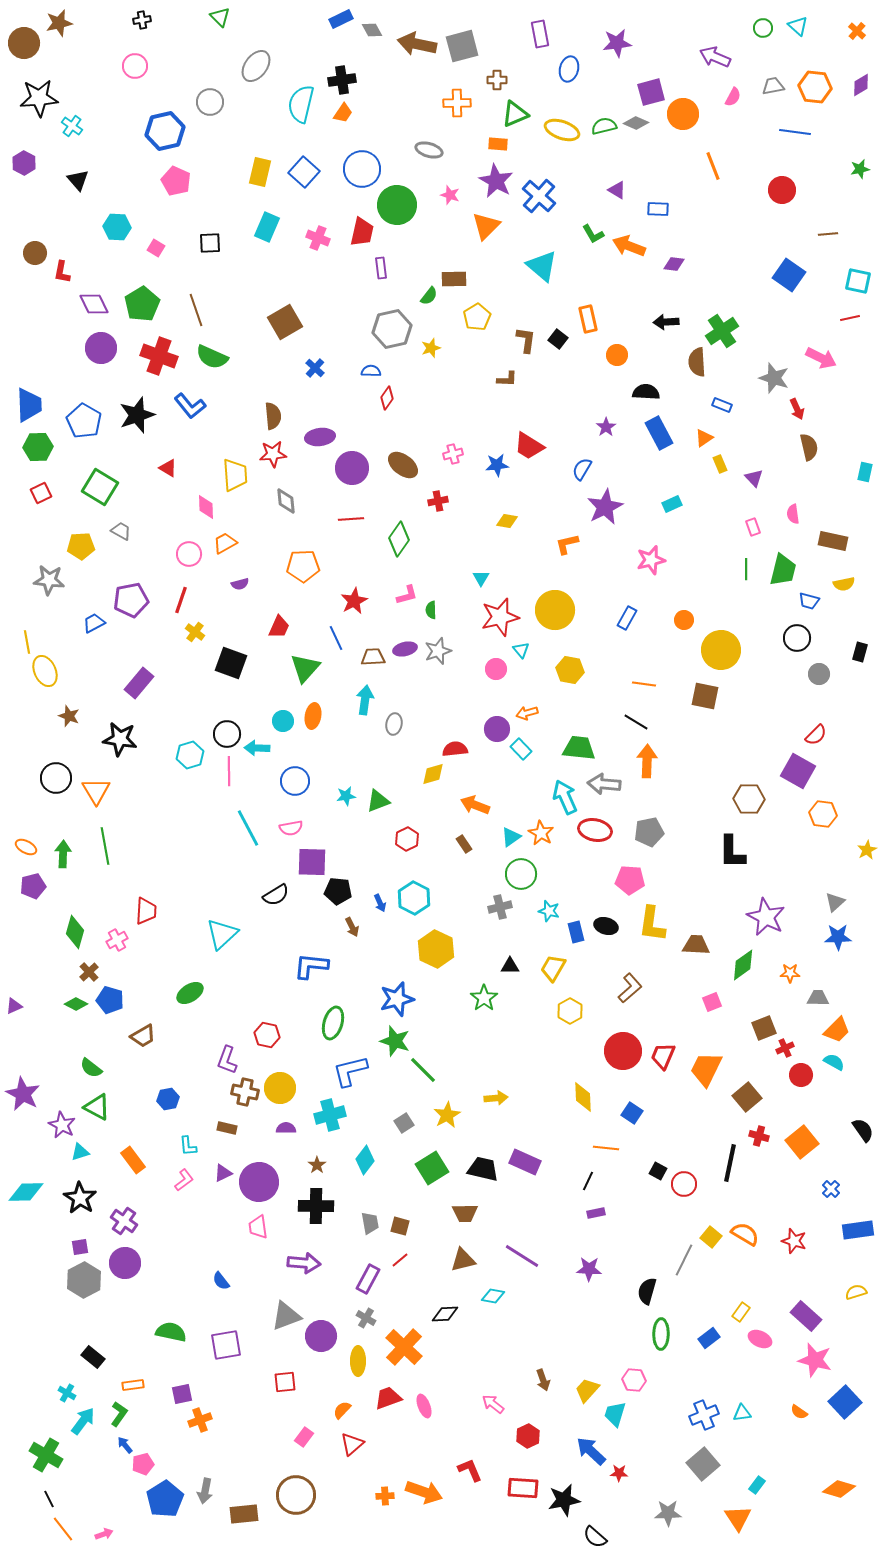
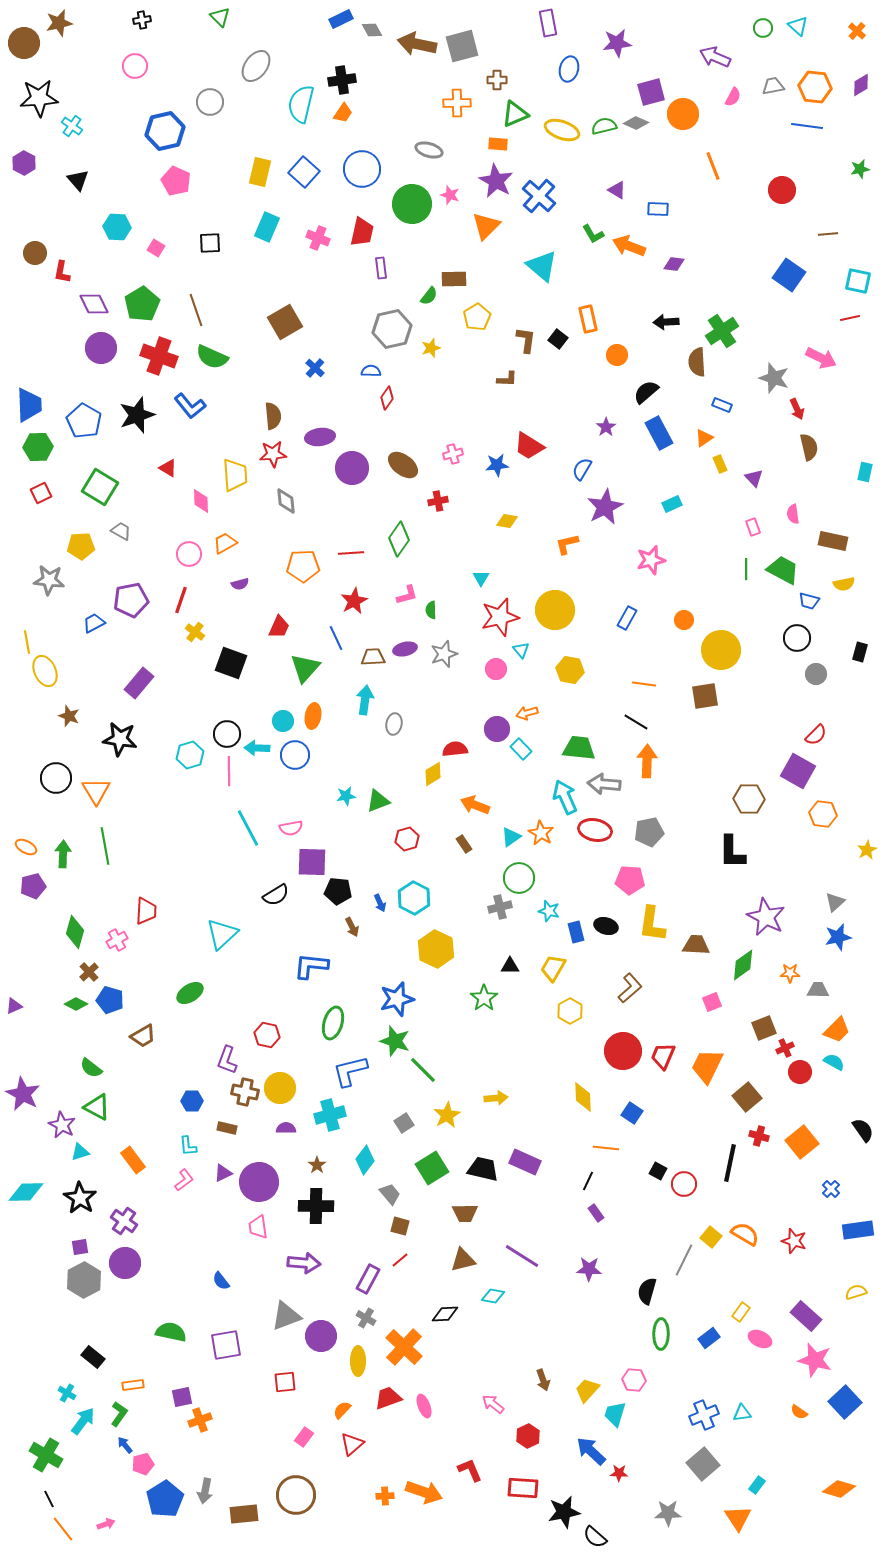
purple rectangle at (540, 34): moved 8 px right, 11 px up
blue line at (795, 132): moved 12 px right, 6 px up
green circle at (397, 205): moved 15 px right, 1 px up
black semicircle at (646, 392): rotated 44 degrees counterclockwise
pink diamond at (206, 507): moved 5 px left, 6 px up
red line at (351, 519): moved 34 px down
green trapezoid at (783, 570): rotated 76 degrees counterclockwise
gray star at (438, 651): moved 6 px right, 3 px down
gray circle at (819, 674): moved 3 px left
brown square at (705, 696): rotated 20 degrees counterclockwise
yellow diamond at (433, 774): rotated 15 degrees counterclockwise
blue circle at (295, 781): moved 26 px up
red hexagon at (407, 839): rotated 10 degrees clockwise
green circle at (521, 874): moved 2 px left, 4 px down
blue star at (838, 937): rotated 12 degrees counterclockwise
gray trapezoid at (818, 998): moved 8 px up
orange trapezoid at (706, 1069): moved 1 px right, 3 px up
red circle at (801, 1075): moved 1 px left, 3 px up
blue hexagon at (168, 1099): moved 24 px right, 2 px down; rotated 10 degrees clockwise
purple rectangle at (596, 1213): rotated 66 degrees clockwise
gray trapezoid at (370, 1223): moved 20 px right, 29 px up; rotated 30 degrees counterclockwise
purple square at (182, 1394): moved 3 px down
black star at (564, 1500): moved 12 px down
pink arrow at (104, 1534): moved 2 px right, 10 px up
